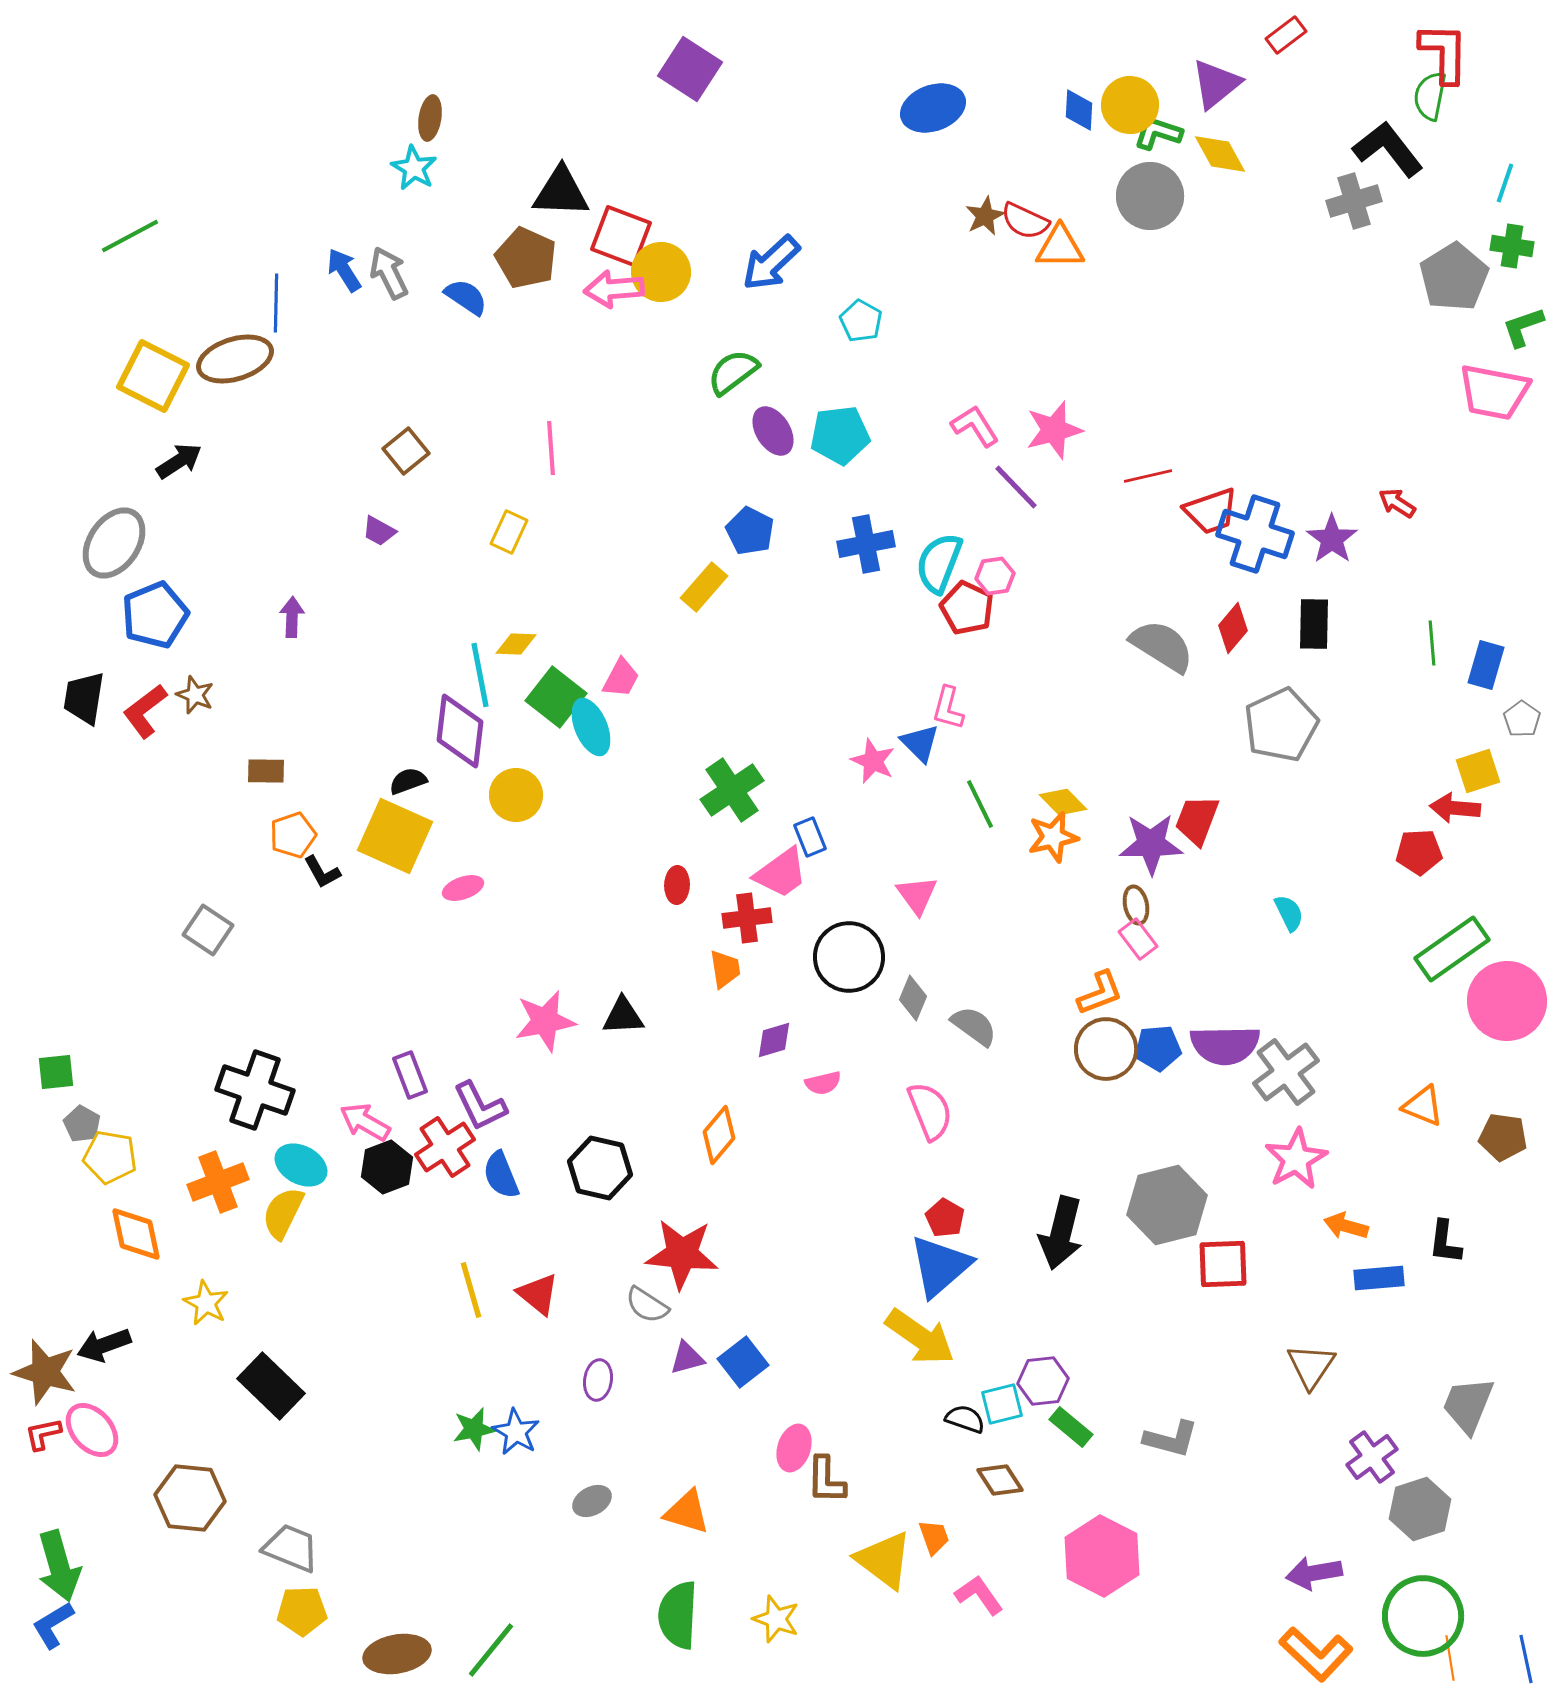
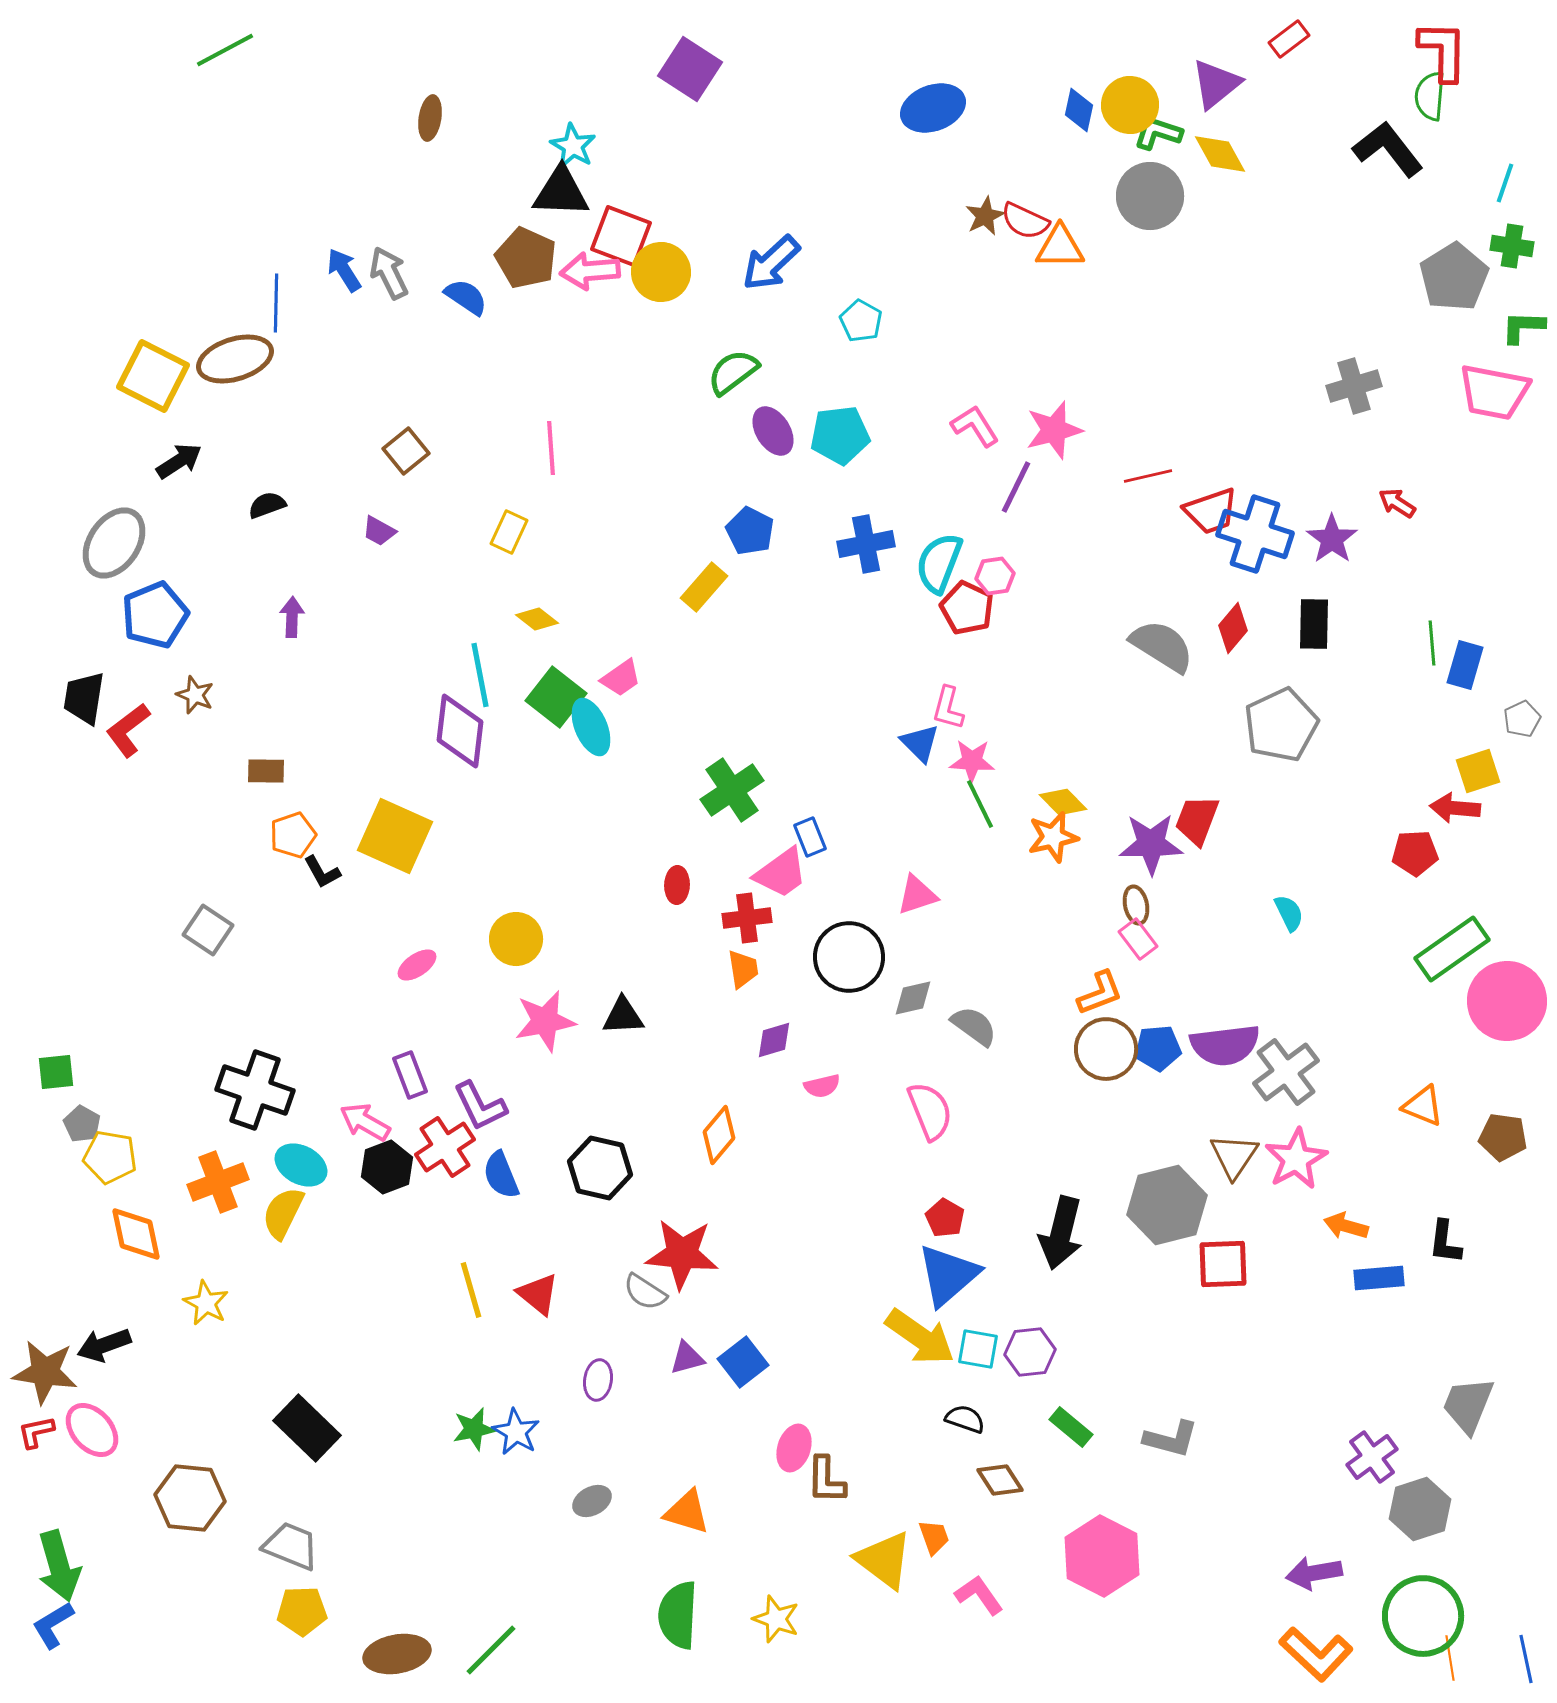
red rectangle at (1286, 35): moved 3 px right, 4 px down
red L-shape at (1444, 53): moved 1 px left, 2 px up
green semicircle at (1430, 96): rotated 6 degrees counterclockwise
blue diamond at (1079, 110): rotated 9 degrees clockwise
cyan star at (414, 168): moved 159 px right, 22 px up
gray cross at (1354, 201): moved 185 px down
green line at (130, 236): moved 95 px right, 186 px up
pink arrow at (614, 289): moved 24 px left, 18 px up
green L-shape at (1523, 327): rotated 21 degrees clockwise
purple line at (1016, 487): rotated 70 degrees clockwise
yellow diamond at (516, 644): moved 21 px right, 25 px up; rotated 36 degrees clockwise
blue rectangle at (1486, 665): moved 21 px left
pink trapezoid at (621, 678): rotated 27 degrees clockwise
red L-shape at (145, 711): moved 17 px left, 19 px down
gray pentagon at (1522, 719): rotated 12 degrees clockwise
pink star at (873, 761): moved 99 px right; rotated 21 degrees counterclockwise
black semicircle at (408, 781): moved 141 px left, 276 px up
yellow circle at (516, 795): moved 144 px down
red pentagon at (1419, 852): moved 4 px left, 1 px down
pink ellipse at (463, 888): moved 46 px left, 77 px down; rotated 15 degrees counterclockwise
pink triangle at (917, 895): rotated 48 degrees clockwise
orange trapezoid at (725, 969): moved 18 px right
gray diamond at (913, 998): rotated 54 degrees clockwise
purple semicircle at (1225, 1045): rotated 6 degrees counterclockwise
pink semicircle at (823, 1083): moved 1 px left, 3 px down
blue triangle at (940, 1266): moved 8 px right, 9 px down
gray semicircle at (647, 1305): moved 2 px left, 13 px up
brown triangle at (1311, 1366): moved 77 px left, 210 px up
brown star at (45, 1372): rotated 8 degrees counterclockwise
purple hexagon at (1043, 1381): moved 13 px left, 29 px up
black rectangle at (271, 1386): moved 36 px right, 42 px down
cyan square at (1002, 1404): moved 24 px left, 55 px up; rotated 24 degrees clockwise
red L-shape at (43, 1434): moved 7 px left, 2 px up
gray trapezoid at (291, 1548): moved 2 px up
green line at (491, 1650): rotated 6 degrees clockwise
